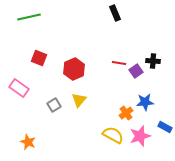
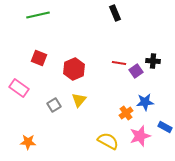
green line: moved 9 px right, 2 px up
yellow semicircle: moved 5 px left, 6 px down
orange star: rotated 21 degrees counterclockwise
